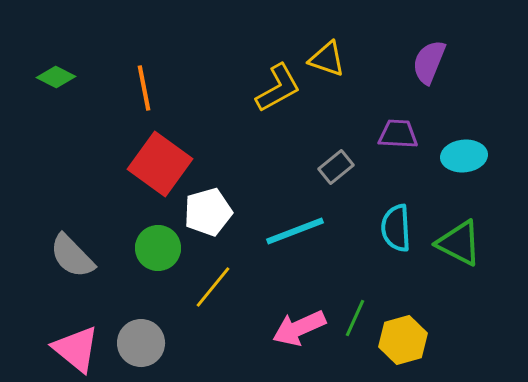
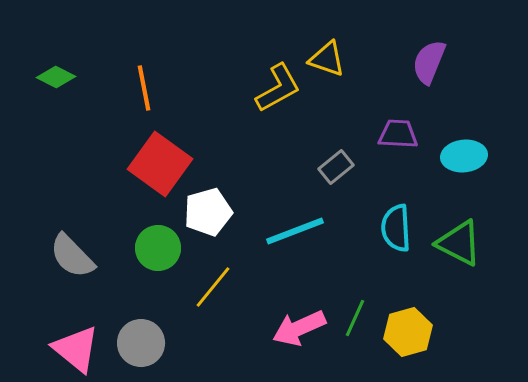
yellow hexagon: moved 5 px right, 8 px up
